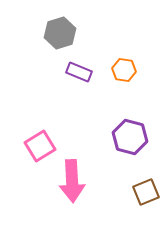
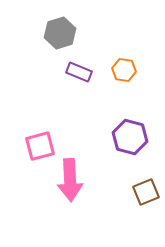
pink square: rotated 16 degrees clockwise
pink arrow: moved 2 px left, 1 px up
